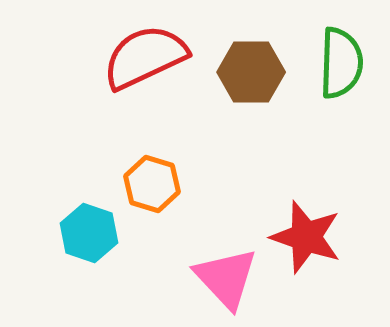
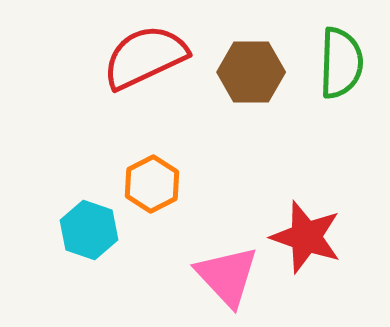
orange hexagon: rotated 16 degrees clockwise
cyan hexagon: moved 3 px up
pink triangle: moved 1 px right, 2 px up
